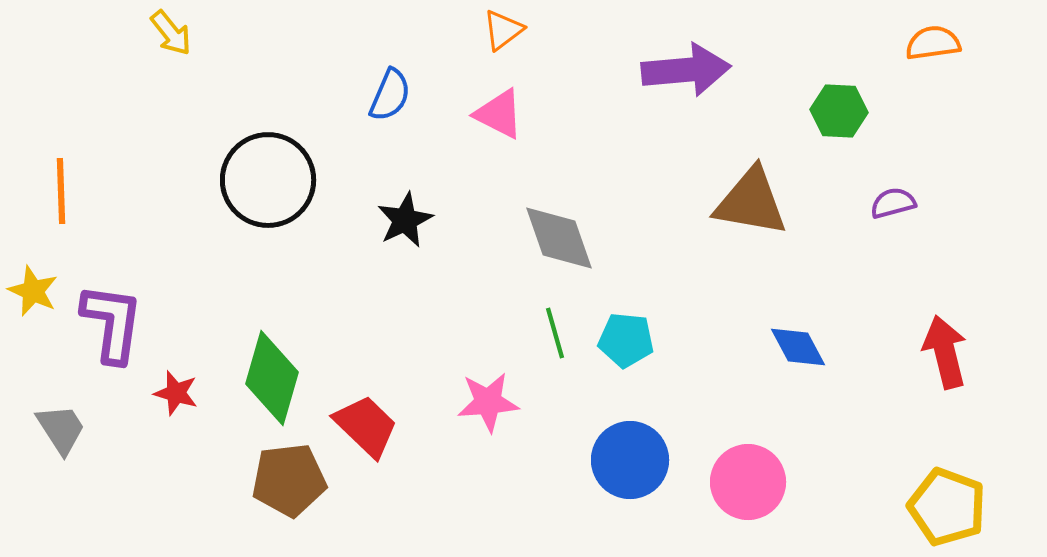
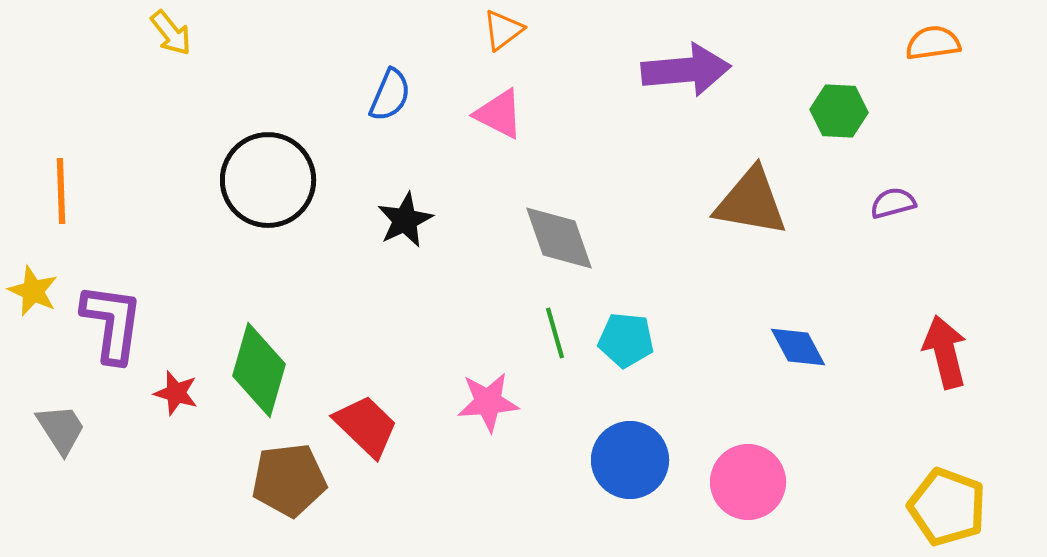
green diamond: moved 13 px left, 8 px up
